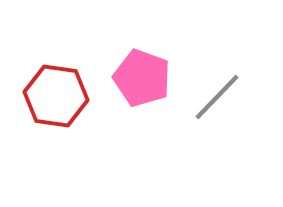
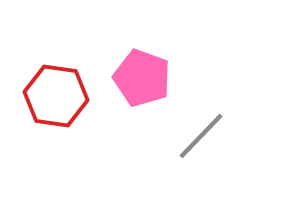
gray line: moved 16 px left, 39 px down
